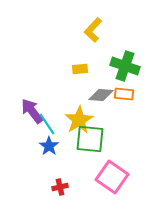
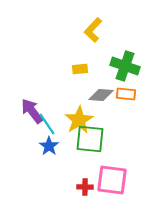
orange rectangle: moved 2 px right
pink square: moved 3 px down; rotated 28 degrees counterclockwise
red cross: moved 25 px right; rotated 14 degrees clockwise
